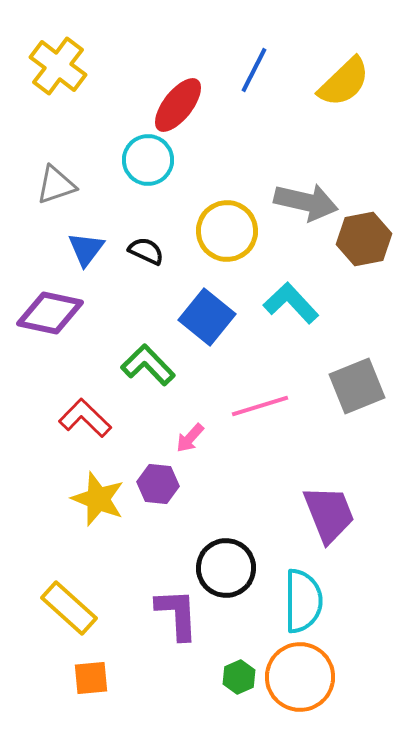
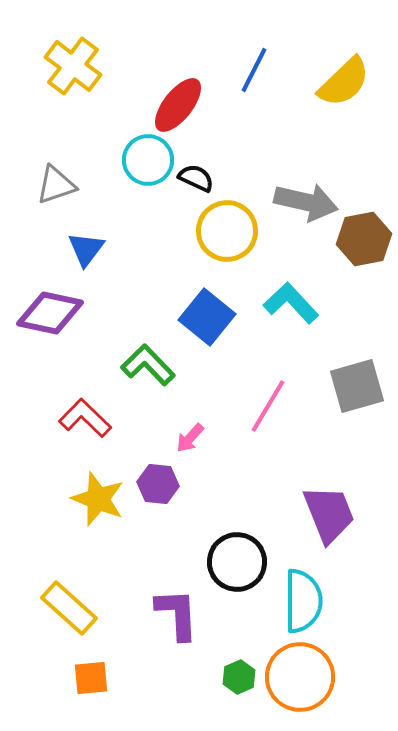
yellow cross: moved 15 px right
black semicircle: moved 50 px right, 73 px up
gray square: rotated 6 degrees clockwise
pink line: moved 8 px right; rotated 42 degrees counterclockwise
black circle: moved 11 px right, 6 px up
